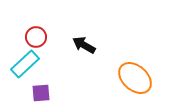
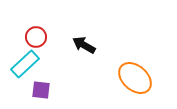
purple square: moved 3 px up; rotated 12 degrees clockwise
